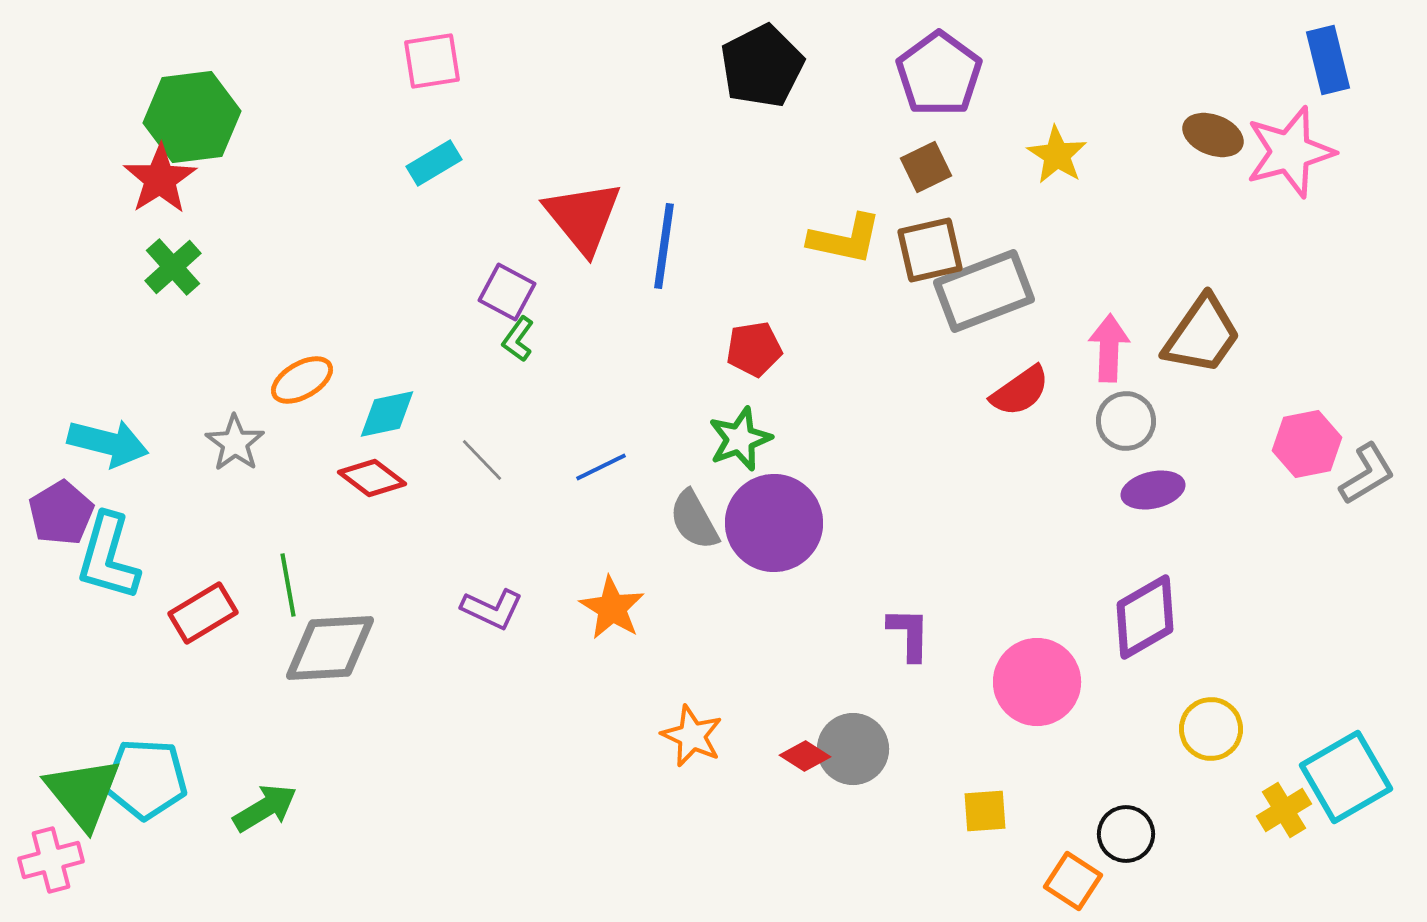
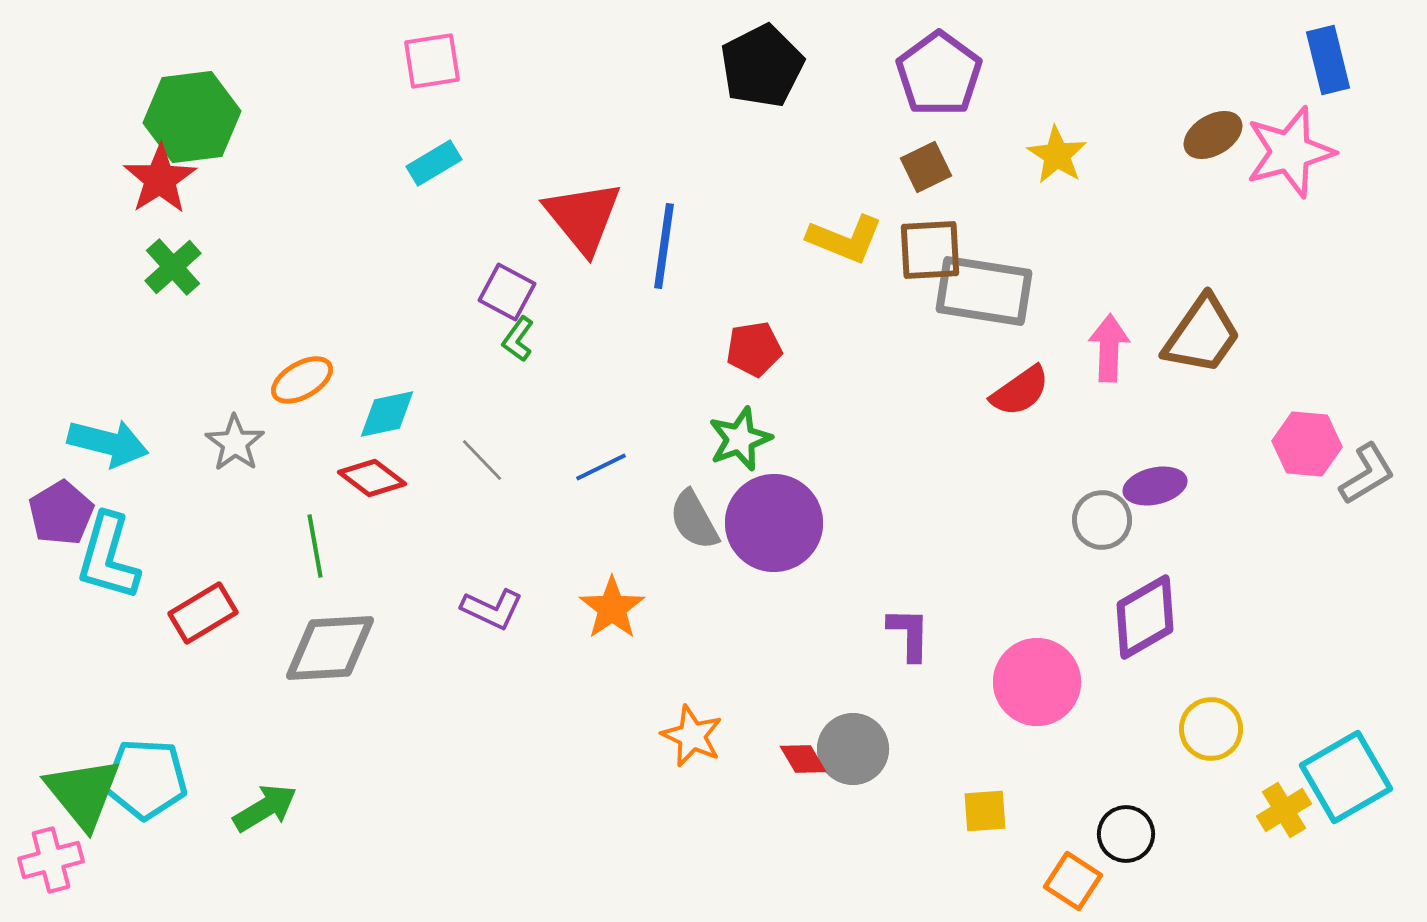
brown ellipse at (1213, 135): rotated 52 degrees counterclockwise
yellow L-shape at (845, 239): rotated 10 degrees clockwise
brown square at (930, 250): rotated 10 degrees clockwise
gray rectangle at (984, 291): rotated 30 degrees clockwise
gray circle at (1126, 421): moved 24 px left, 99 px down
pink hexagon at (1307, 444): rotated 16 degrees clockwise
purple ellipse at (1153, 490): moved 2 px right, 4 px up
green line at (288, 585): moved 27 px right, 39 px up
orange star at (612, 608): rotated 6 degrees clockwise
red diamond at (805, 756): moved 2 px left, 3 px down; rotated 27 degrees clockwise
